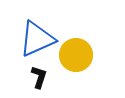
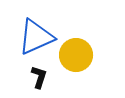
blue triangle: moved 1 px left, 2 px up
